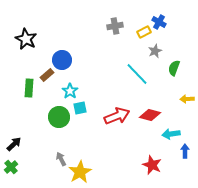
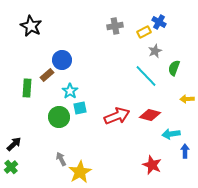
black star: moved 5 px right, 13 px up
cyan line: moved 9 px right, 2 px down
green rectangle: moved 2 px left
